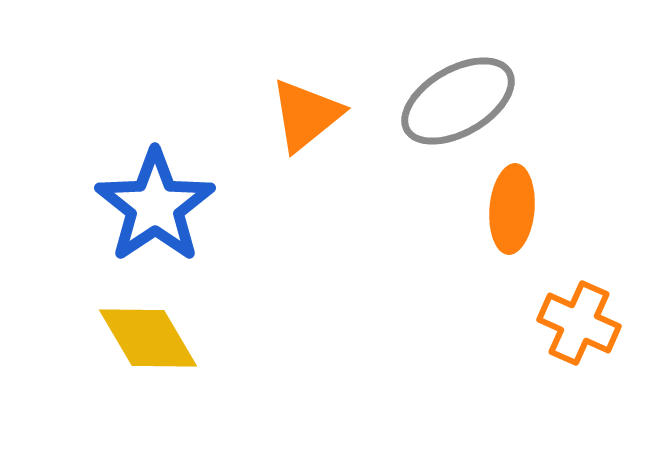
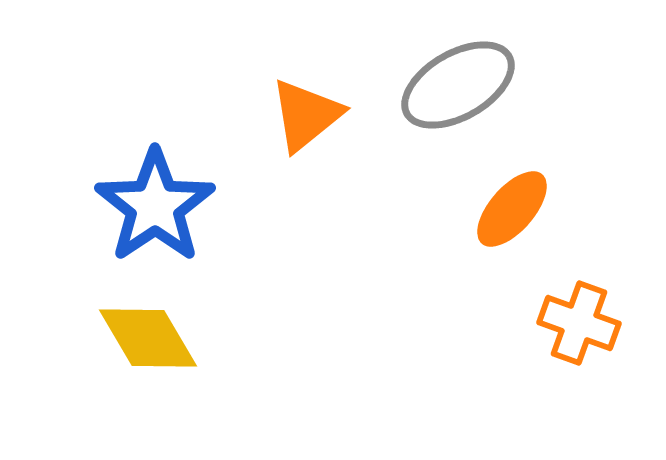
gray ellipse: moved 16 px up
orange ellipse: rotated 36 degrees clockwise
orange cross: rotated 4 degrees counterclockwise
